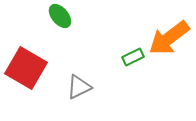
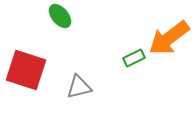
green rectangle: moved 1 px right, 1 px down
red square: moved 2 px down; rotated 12 degrees counterclockwise
gray triangle: rotated 12 degrees clockwise
